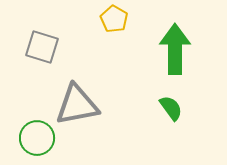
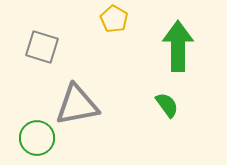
green arrow: moved 3 px right, 3 px up
green semicircle: moved 4 px left, 3 px up
